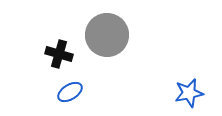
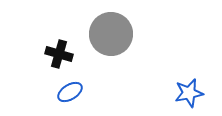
gray circle: moved 4 px right, 1 px up
